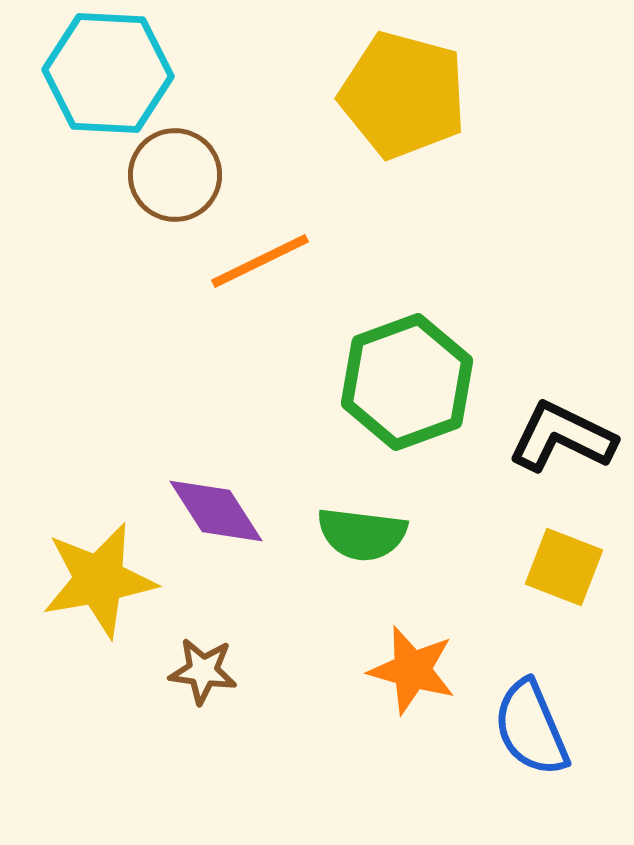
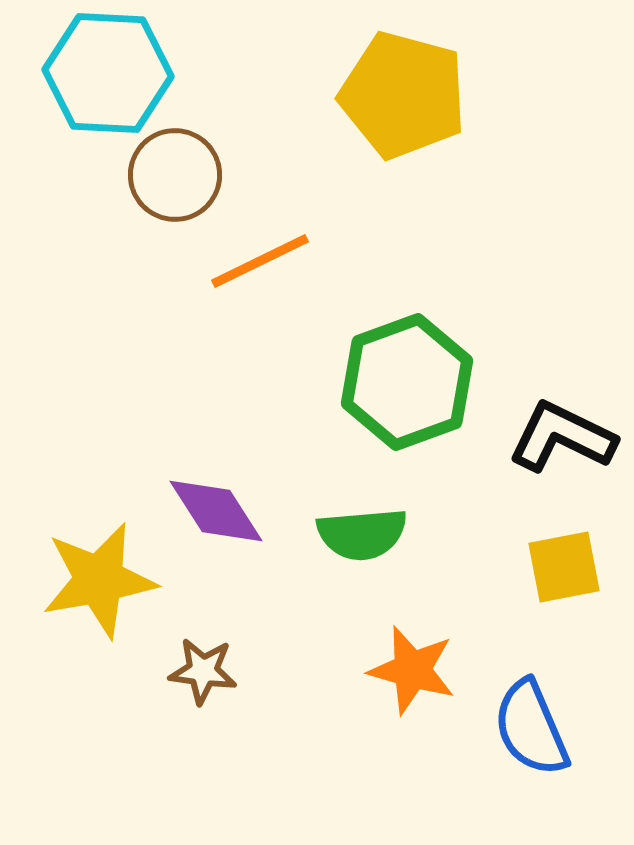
green semicircle: rotated 12 degrees counterclockwise
yellow square: rotated 32 degrees counterclockwise
